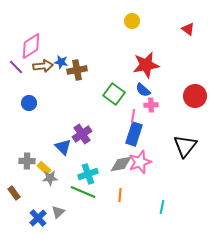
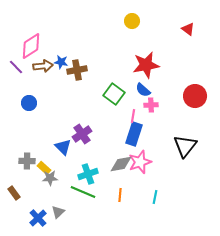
cyan line: moved 7 px left, 10 px up
